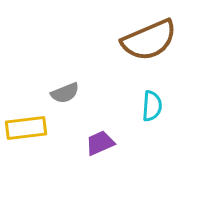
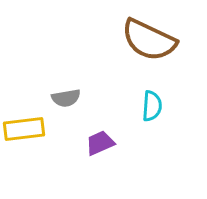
brown semicircle: rotated 48 degrees clockwise
gray semicircle: moved 1 px right, 5 px down; rotated 12 degrees clockwise
yellow rectangle: moved 2 px left, 1 px down
